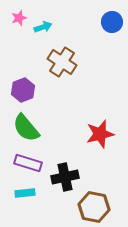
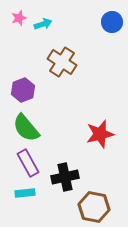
cyan arrow: moved 3 px up
purple rectangle: rotated 44 degrees clockwise
